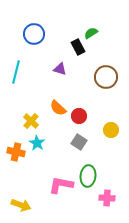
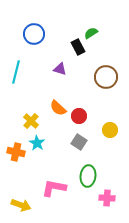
yellow circle: moved 1 px left
pink L-shape: moved 7 px left, 3 px down
